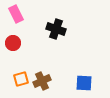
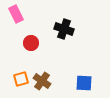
black cross: moved 8 px right
red circle: moved 18 px right
brown cross: rotated 30 degrees counterclockwise
